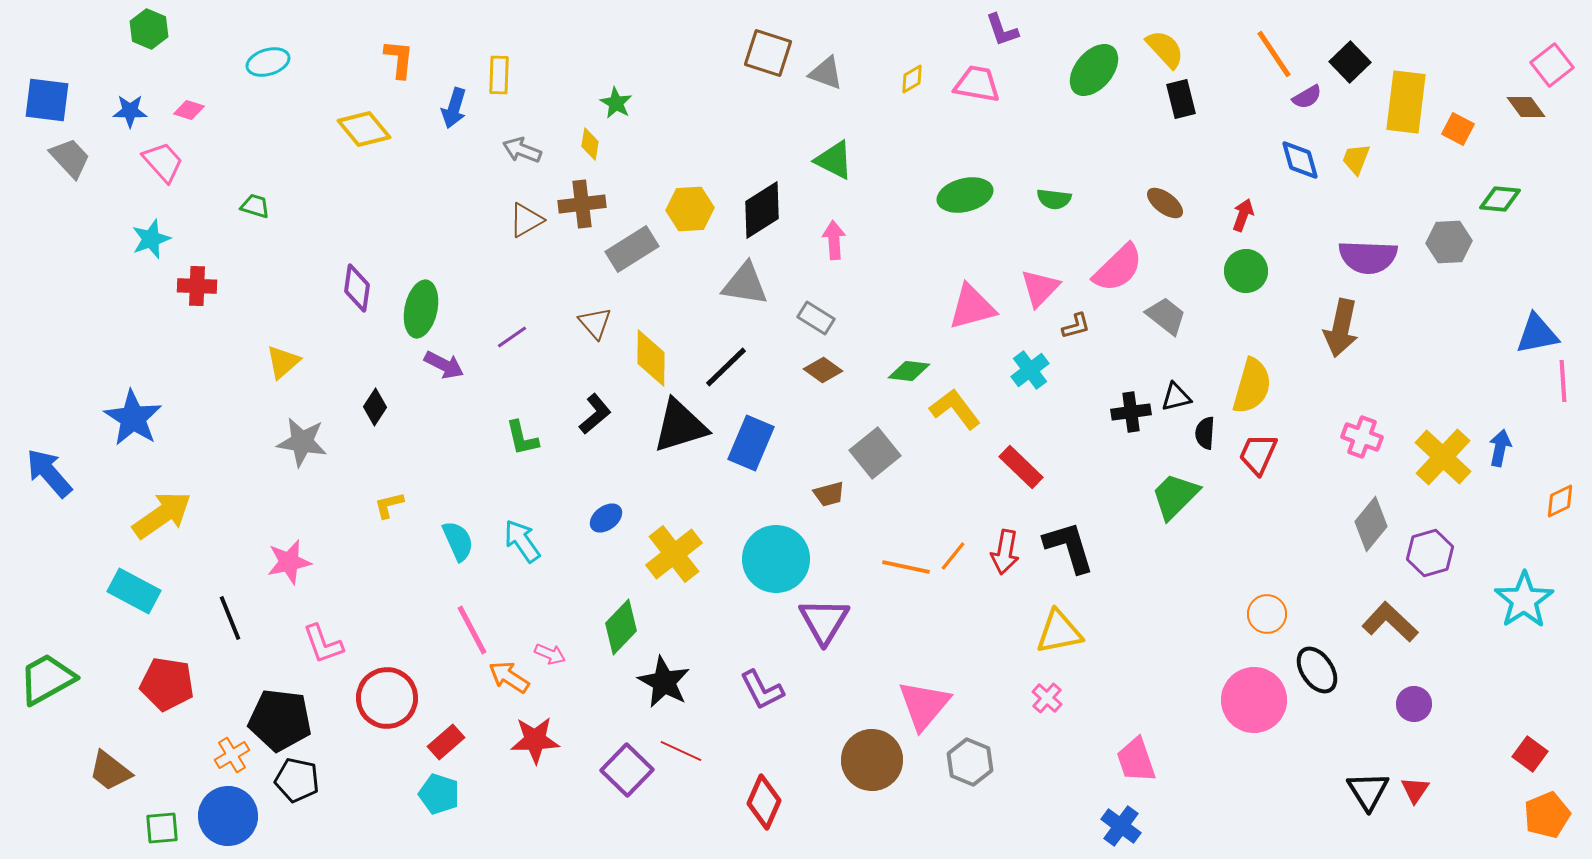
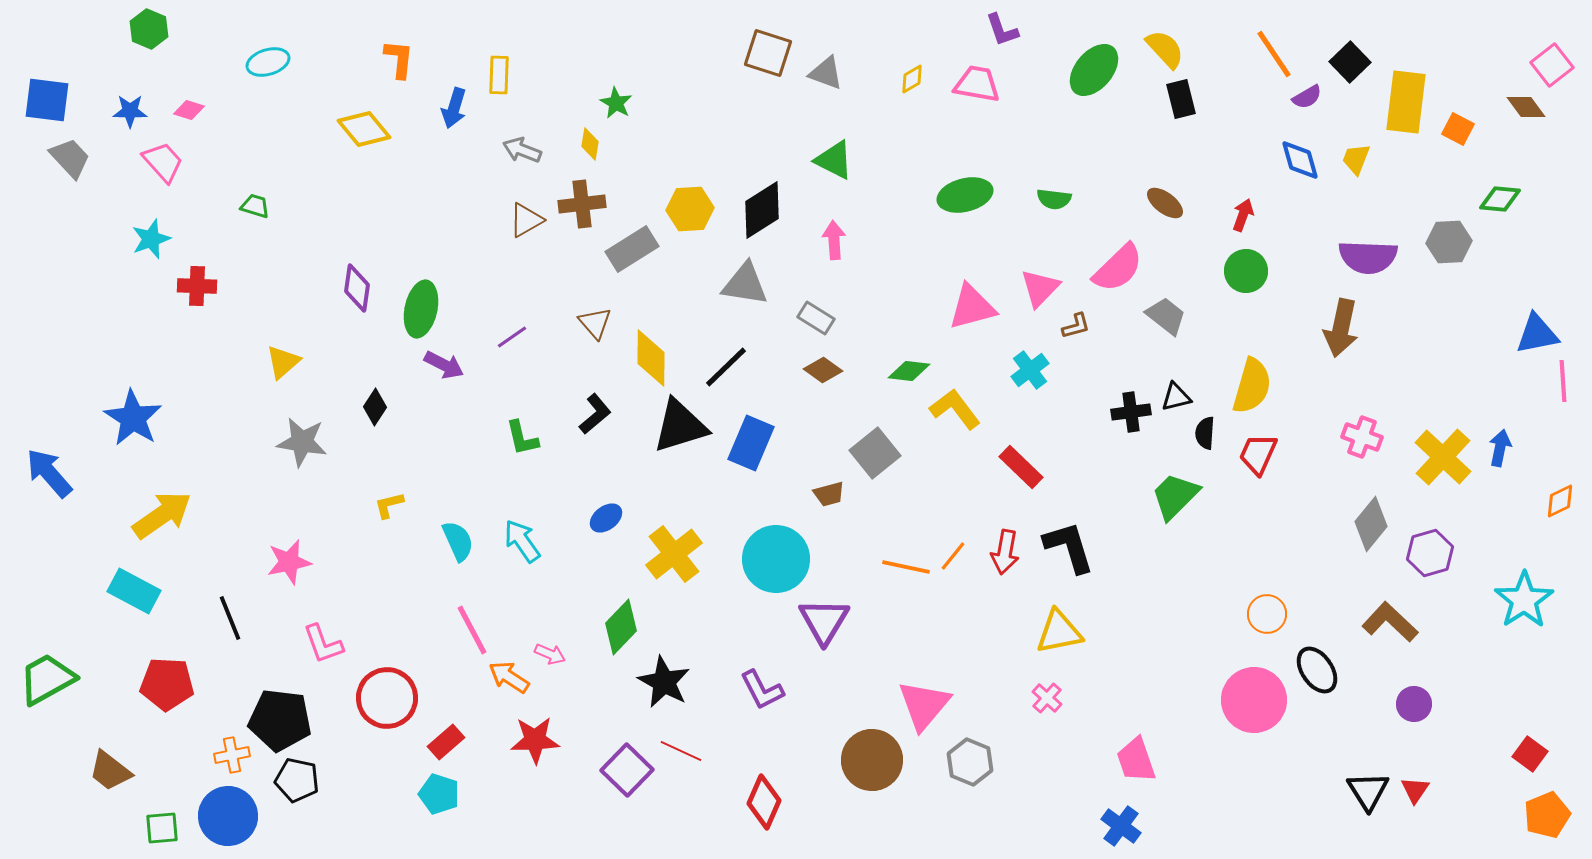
red pentagon at (167, 684): rotated 6 degrees counterclockwise
orange cross at (232, 755): rotated 20 degrees clockwise
